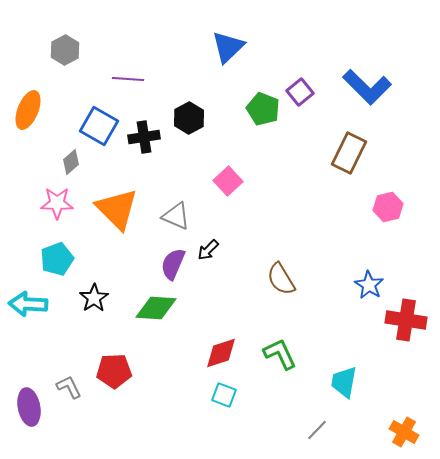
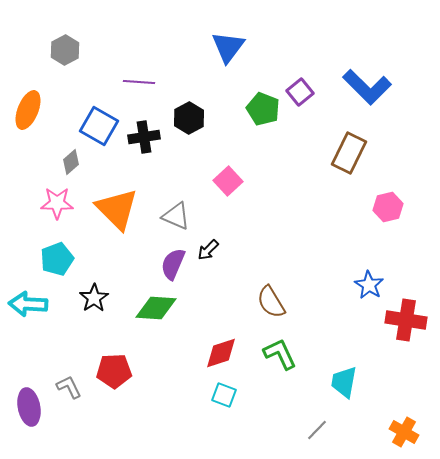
blue triangle: rotated 9 degrees counterclockwise
purple line: moved 11 px right, 3 px down
brown semicircle: moved 10 px left, 23 px down
